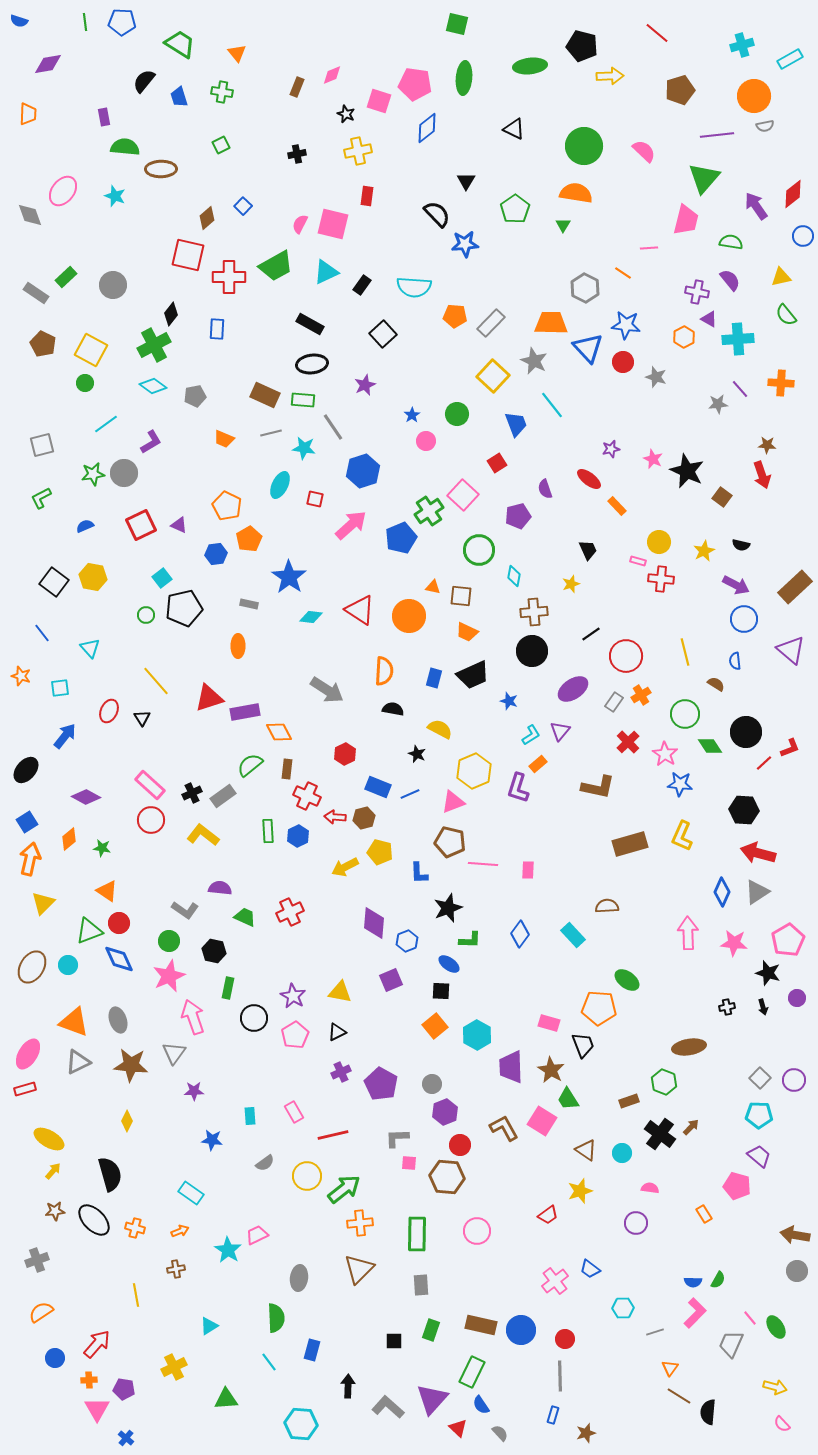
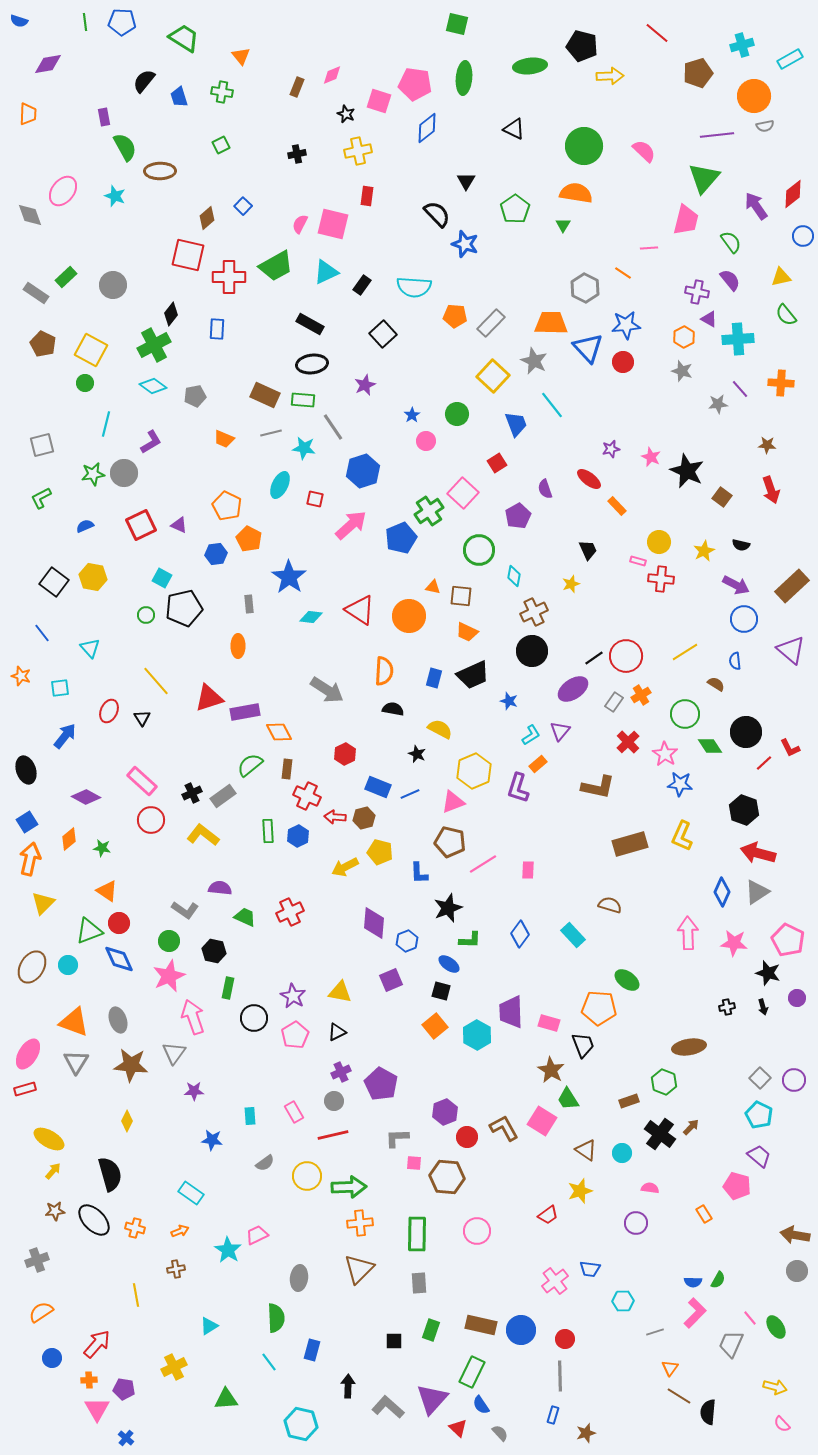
green trapezoid at (180, 44): moved 4 px right, 6 px up
orange triangle at (237, 53): moved 4 px right, 3 px down
brown pentagon at (680, 90): moved 18 px right, 17 px up
green semicircle at (125, 147): rotated 56 degrees clockwise
brown ellipse at (161, 169): moved 1 px left, 2 px down
green semicircle at (731, 242): rotated 45 degrees clockwise
blue star at (465, 244): rotated 24 degrees clockwise
blue star at (626, 325): rotated 12 degrees counterclockwise
gray star at (656, 377): moved 26 px right, 6 px up
cyan line at (106, 424): rotated 40 degrees counterclockwise
pink star at (653, 459): moved 2 px left, 2 px up
red arrow at (762, 475): moved 9 px right, 15 px down
pink square at (463, 495): moved 2 px up
purple pentagon at (518, 516): rotated 15 degrees counterclockwise
orange pentagon at (249, 539): rotated 15 degrees counterclockwise
cyan square at (162, 578): rotated 24 degrees counterclockwise
brown rectangle at (795, 587): moved 3 px left, 1 px up
gray rectangle at (249, 604): rotated 72 degrees clockwise
brown cross at (534, 612): rotated 20 degrees counterclockwise
black line at (591, 634): moved 3 px right, 24 px down
yellow line at (685, 652): rotated 72 degrees clockwise
red L-shape at (790, 748): rotated 85 degrees clockwise
black ellipse at (26, 770): rotated 60 degrees counterclockwise
pink rectangle at (150, 785): moved 8 px left, 4 px up
black hexagon at (744, 810): rotated 16 degrees clockwise
pink line at (483, 864): rotated 36 degrees counterclockwise
brown semicircle at (607, 906): moved 3 px right, 1 px up; rotated 20 degrees clockwise
pink pentagon at (788, 940): rotated 16 degrees counterclockwise
black square at (441, 991): rotated 12 degrees clockwise
gray triangle at (78, 1062): moved 2 px left; rotated 32 degrees counterclockwise
purple trapezoid at (511, 1067): moved 55 px up
gray circle at (432, 1084): moved 98 px left, 17 px down
cyan pentagon at (759, 1115): rotated 24 degrees clockwise
red circle at (460, 1145): moved 7 px right, 8 px up
pink square at (409, 1163): moved 5 px right
green arrow at (344, 1189): moved 5 px right, 2 px up; rotated 36 degrees clockwise
blue trapezoid at (590, 1269): rotated 30 degrees counterclockwise
gray rectangle at (421, 1285): moved 2 px left, 2 px up
cyan hexagon at (623, 1308): moved 7 px up
blue circle at (55, 1358): moved 3 px left
cyan hexagon at (301, 1424): rotated 8 degrees clockwise
